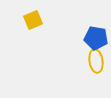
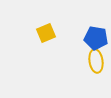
yellow square: moved 13 px right, 13 px down
